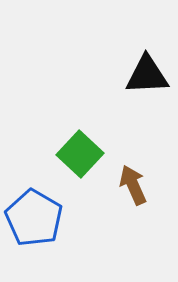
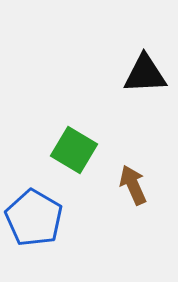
black triangle: moved 2 px left, 1 px up
green square: moved 6 px left, 4 px up; rotated 12 degrees counterclockwise
